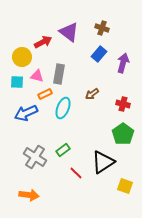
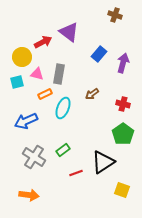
brown cross: moved 13 px right, 13 px up
pink triangle: moved 2 px up
cyan square: rotated 16 degrees counterclockwise
blue arrow: moved 8 px down
gray cross: moved 1 px left
red line: rotated 64 degrees counterclockwise
yellow square: moved 3 px left, 4 px down
